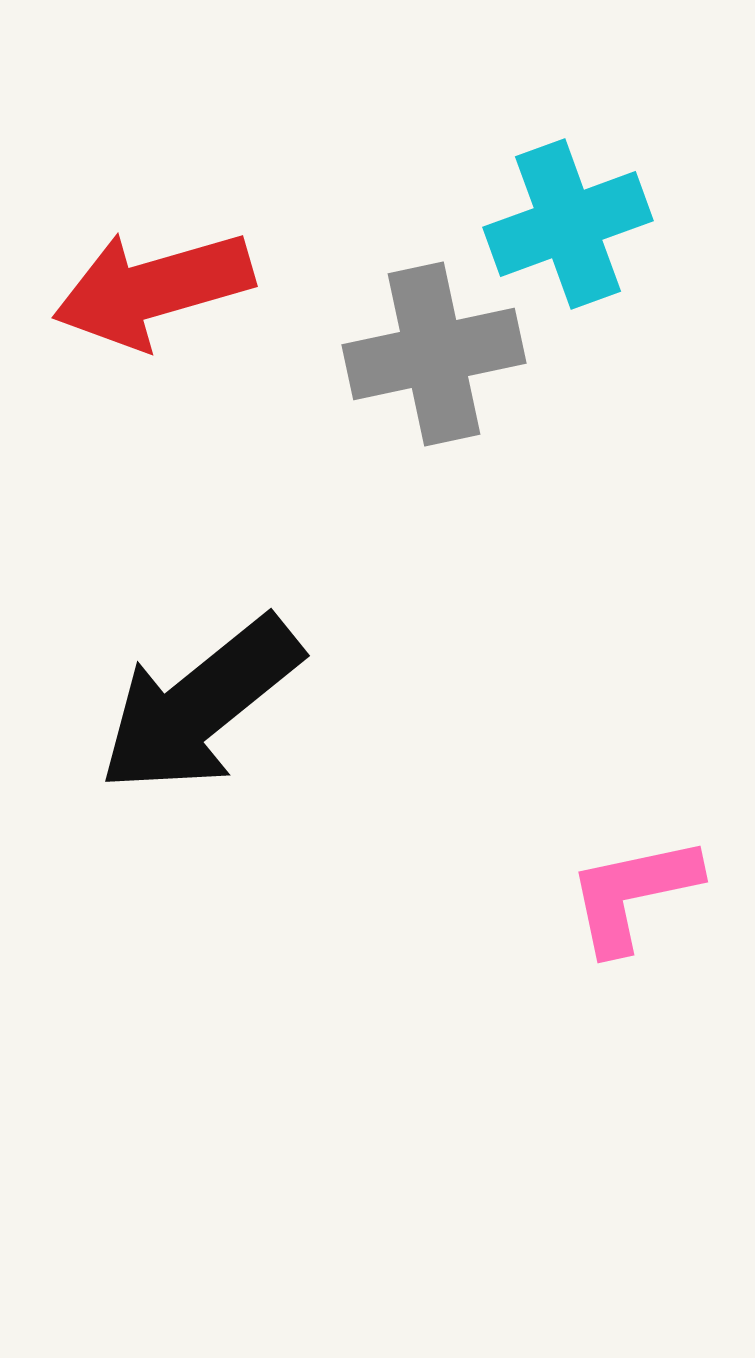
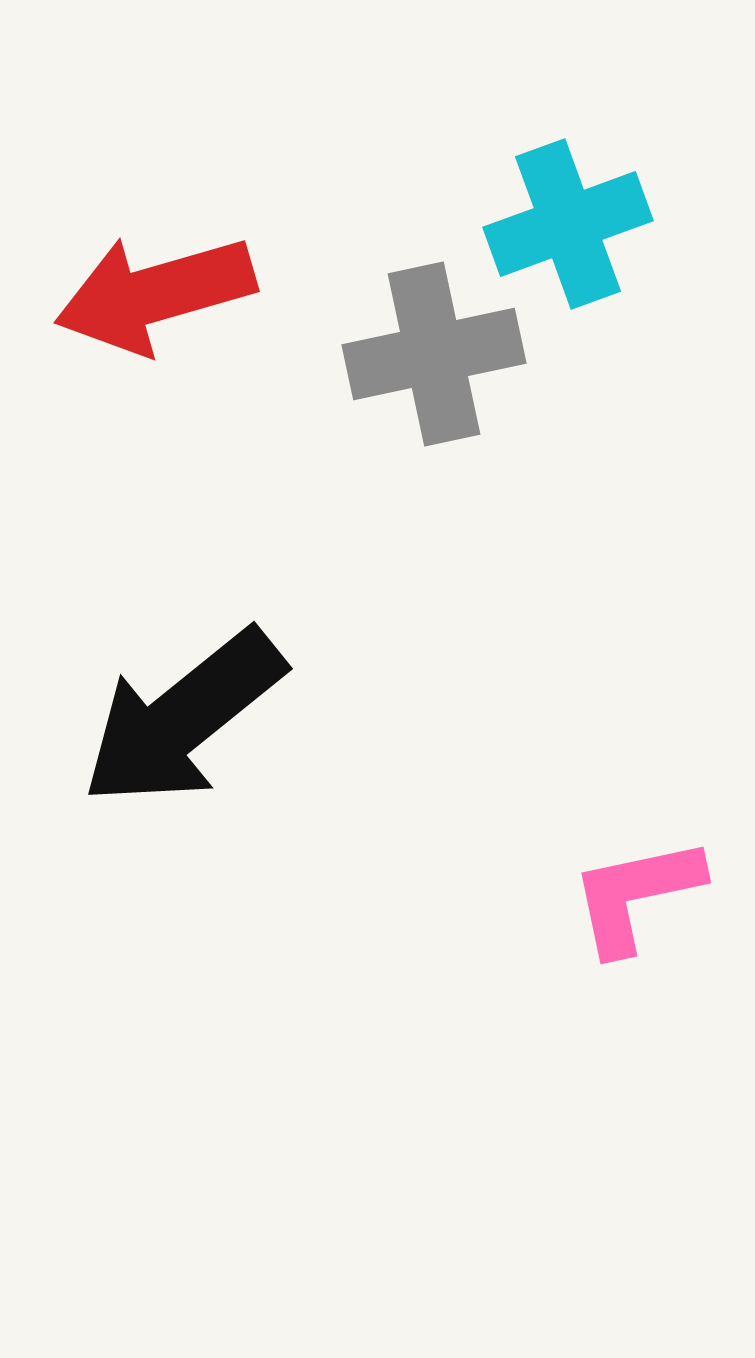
red arrow: moved 2 px right, 5 px down
black arrow: moved 17 px left, 13 px down
pink L-shape: moved 3 px right, 1 px down
